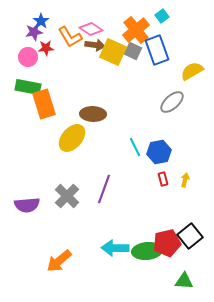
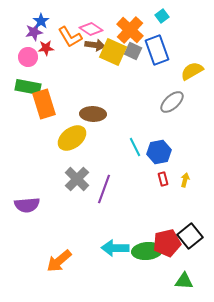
orange cross: moved 6 px left; rotated 8 degrees counterclockwise
yellow ellipse: rotated 12 degrees clockwise
gray cross: moved 10 px right, 17 px up
